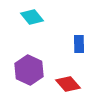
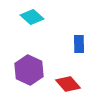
cyan diamond: rotated 10 degrees counterclockwise
